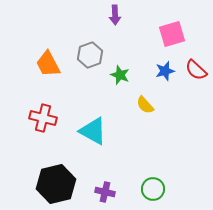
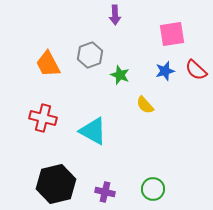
pink square: rotated 8 degrees clockwise
